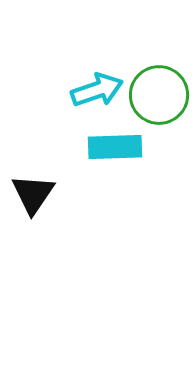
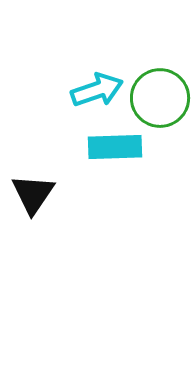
green circle: moved 1 px right, 3 px down
